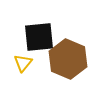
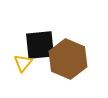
black square: moved 1 px right, 8 px down
